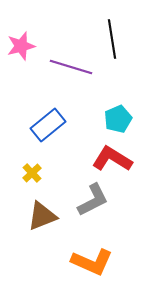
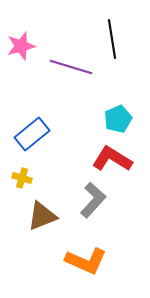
blue rectangle: moved 16 px left, 9 px down
yellow cross: moved 10 px left, 5 px down; rotated 30 degrees counterclockwise
gray L-shape: rotated 21 degrees counterclockwise
orange L-shape: moved 6 px left, 1 px up
